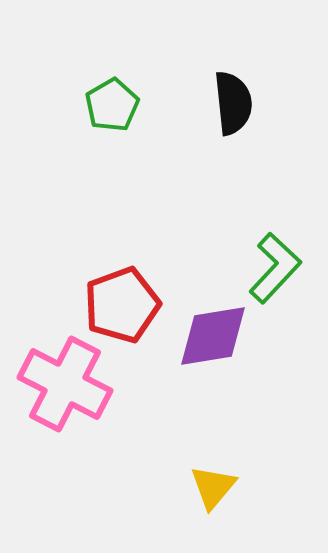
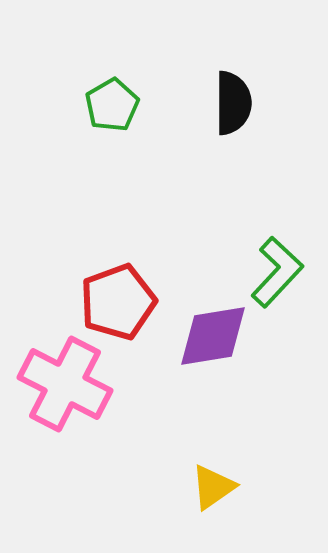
black semicircle: rotated 6 degrees clockwise
green L-shape: moved 2 px right, 4 px down
red pentagon: moved 4 px left, 3 px up
yellow triangle: rotated 15 degrees clockwise
